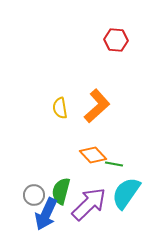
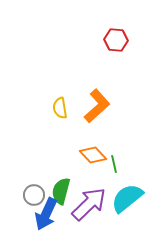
green line: rotated 66 degrees clockwise
cyan semicircle: moved 1 px right, 5 px down; rotated 16 degrees clockwise
